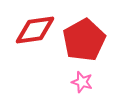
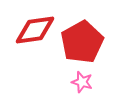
red pentagon: moved 2 px left, 2 px down
